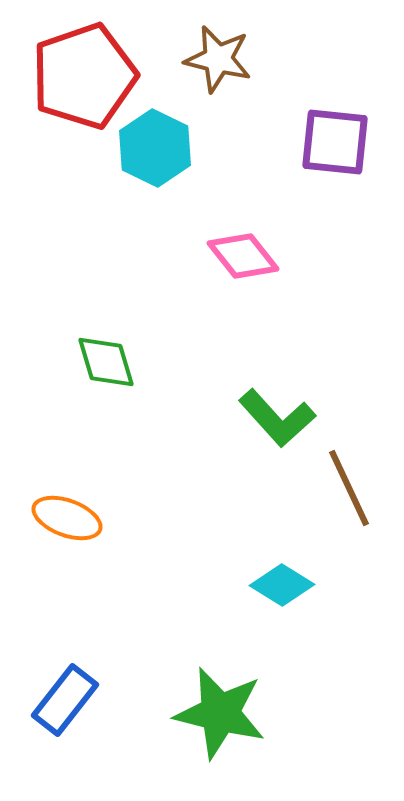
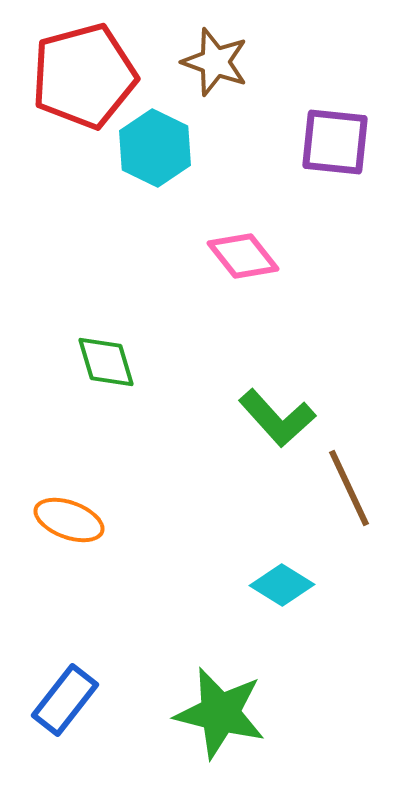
brown star: moved 3 px left, 3 px down; rotated 6 degrees clockwise
red pentagon: rotated 4 degrees clockwise
orange ellipse: moved 2 px right, 2 px down
